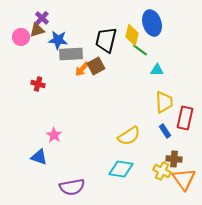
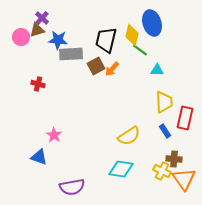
orange arrow: moved 30 px right
